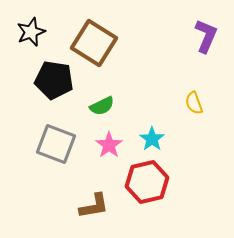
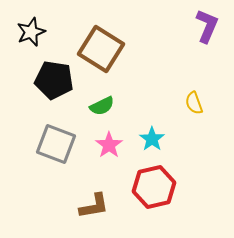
purple L-shape: moved 1 px right, 10 px up
brown square: moved 7 px right, 6 px down
red hexagon: moved 7 px right, 5 px down
